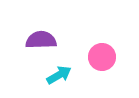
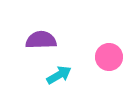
pink circle: moved 7 px right
